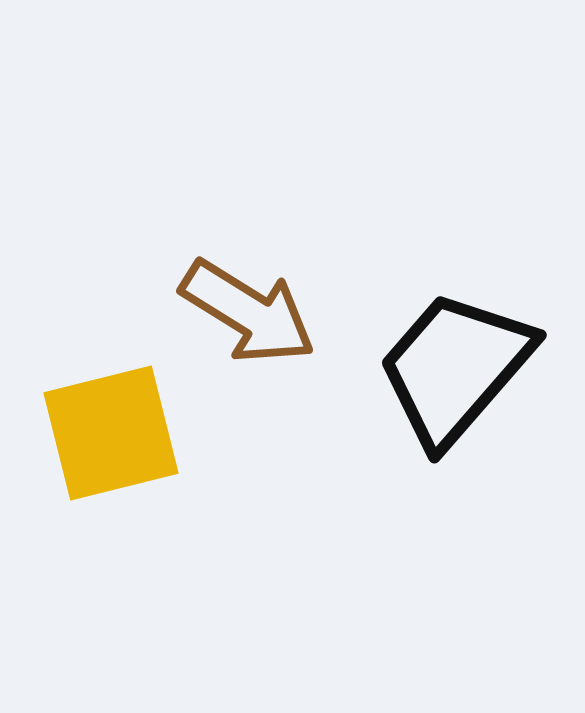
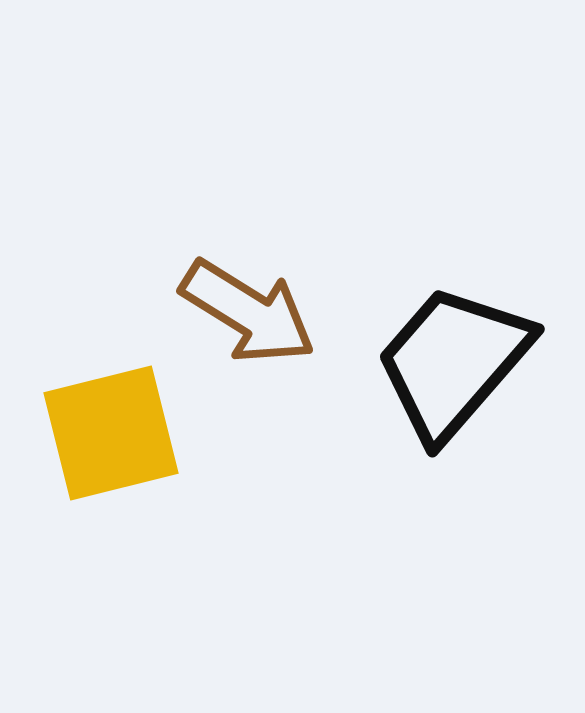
black trapezoid: moved 2 px left, 6 px up
